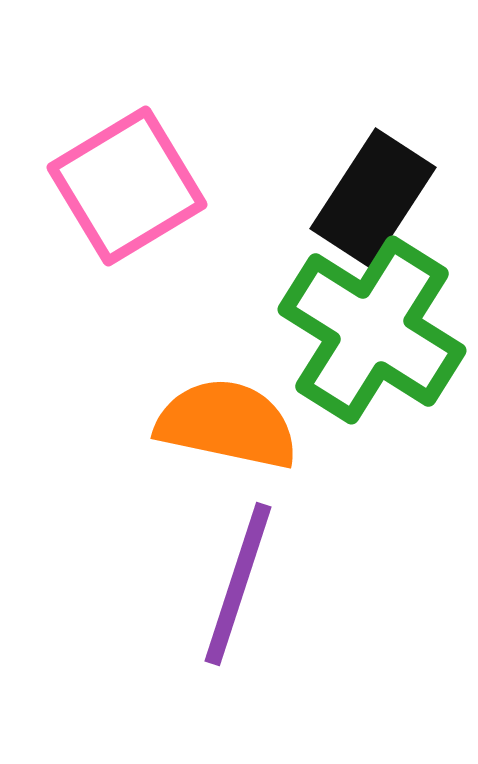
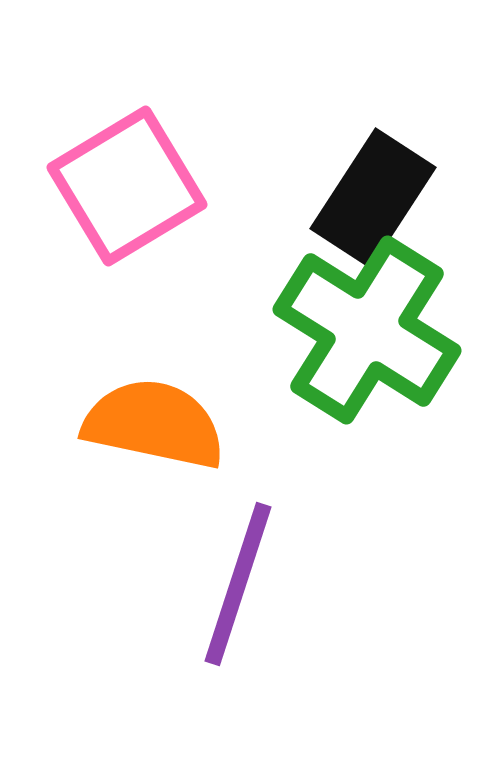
green cross: moved 5 px left
orange semicircle: moved 73 px left
